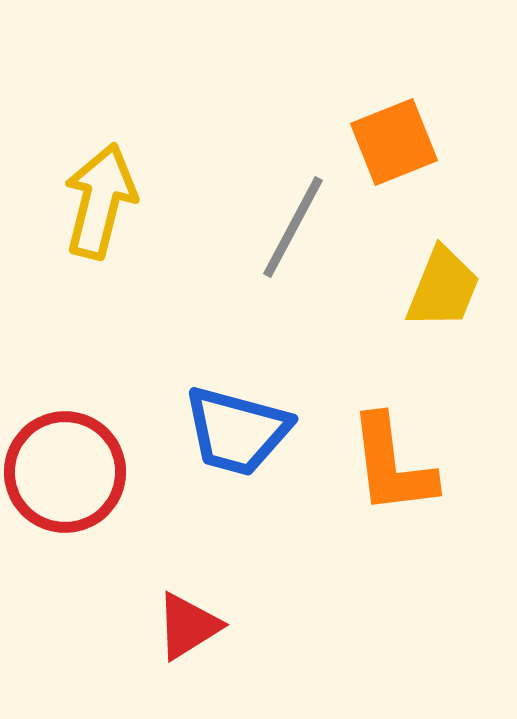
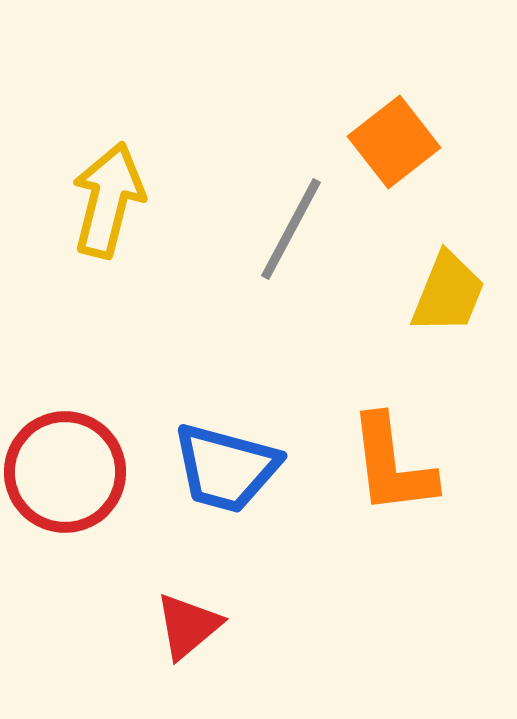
orange square: rotated 16 degrees counterclockwise
yellow arrow: moved 8 px right, 1 px up
gray line: moved 2 px left, 2 px down
yellow trapezoid: moved 5 px right, 5 px down
blue trapezoid: moved 11 px left, 37 px down
red triangle: rotated 8 degrees counterclockwise
